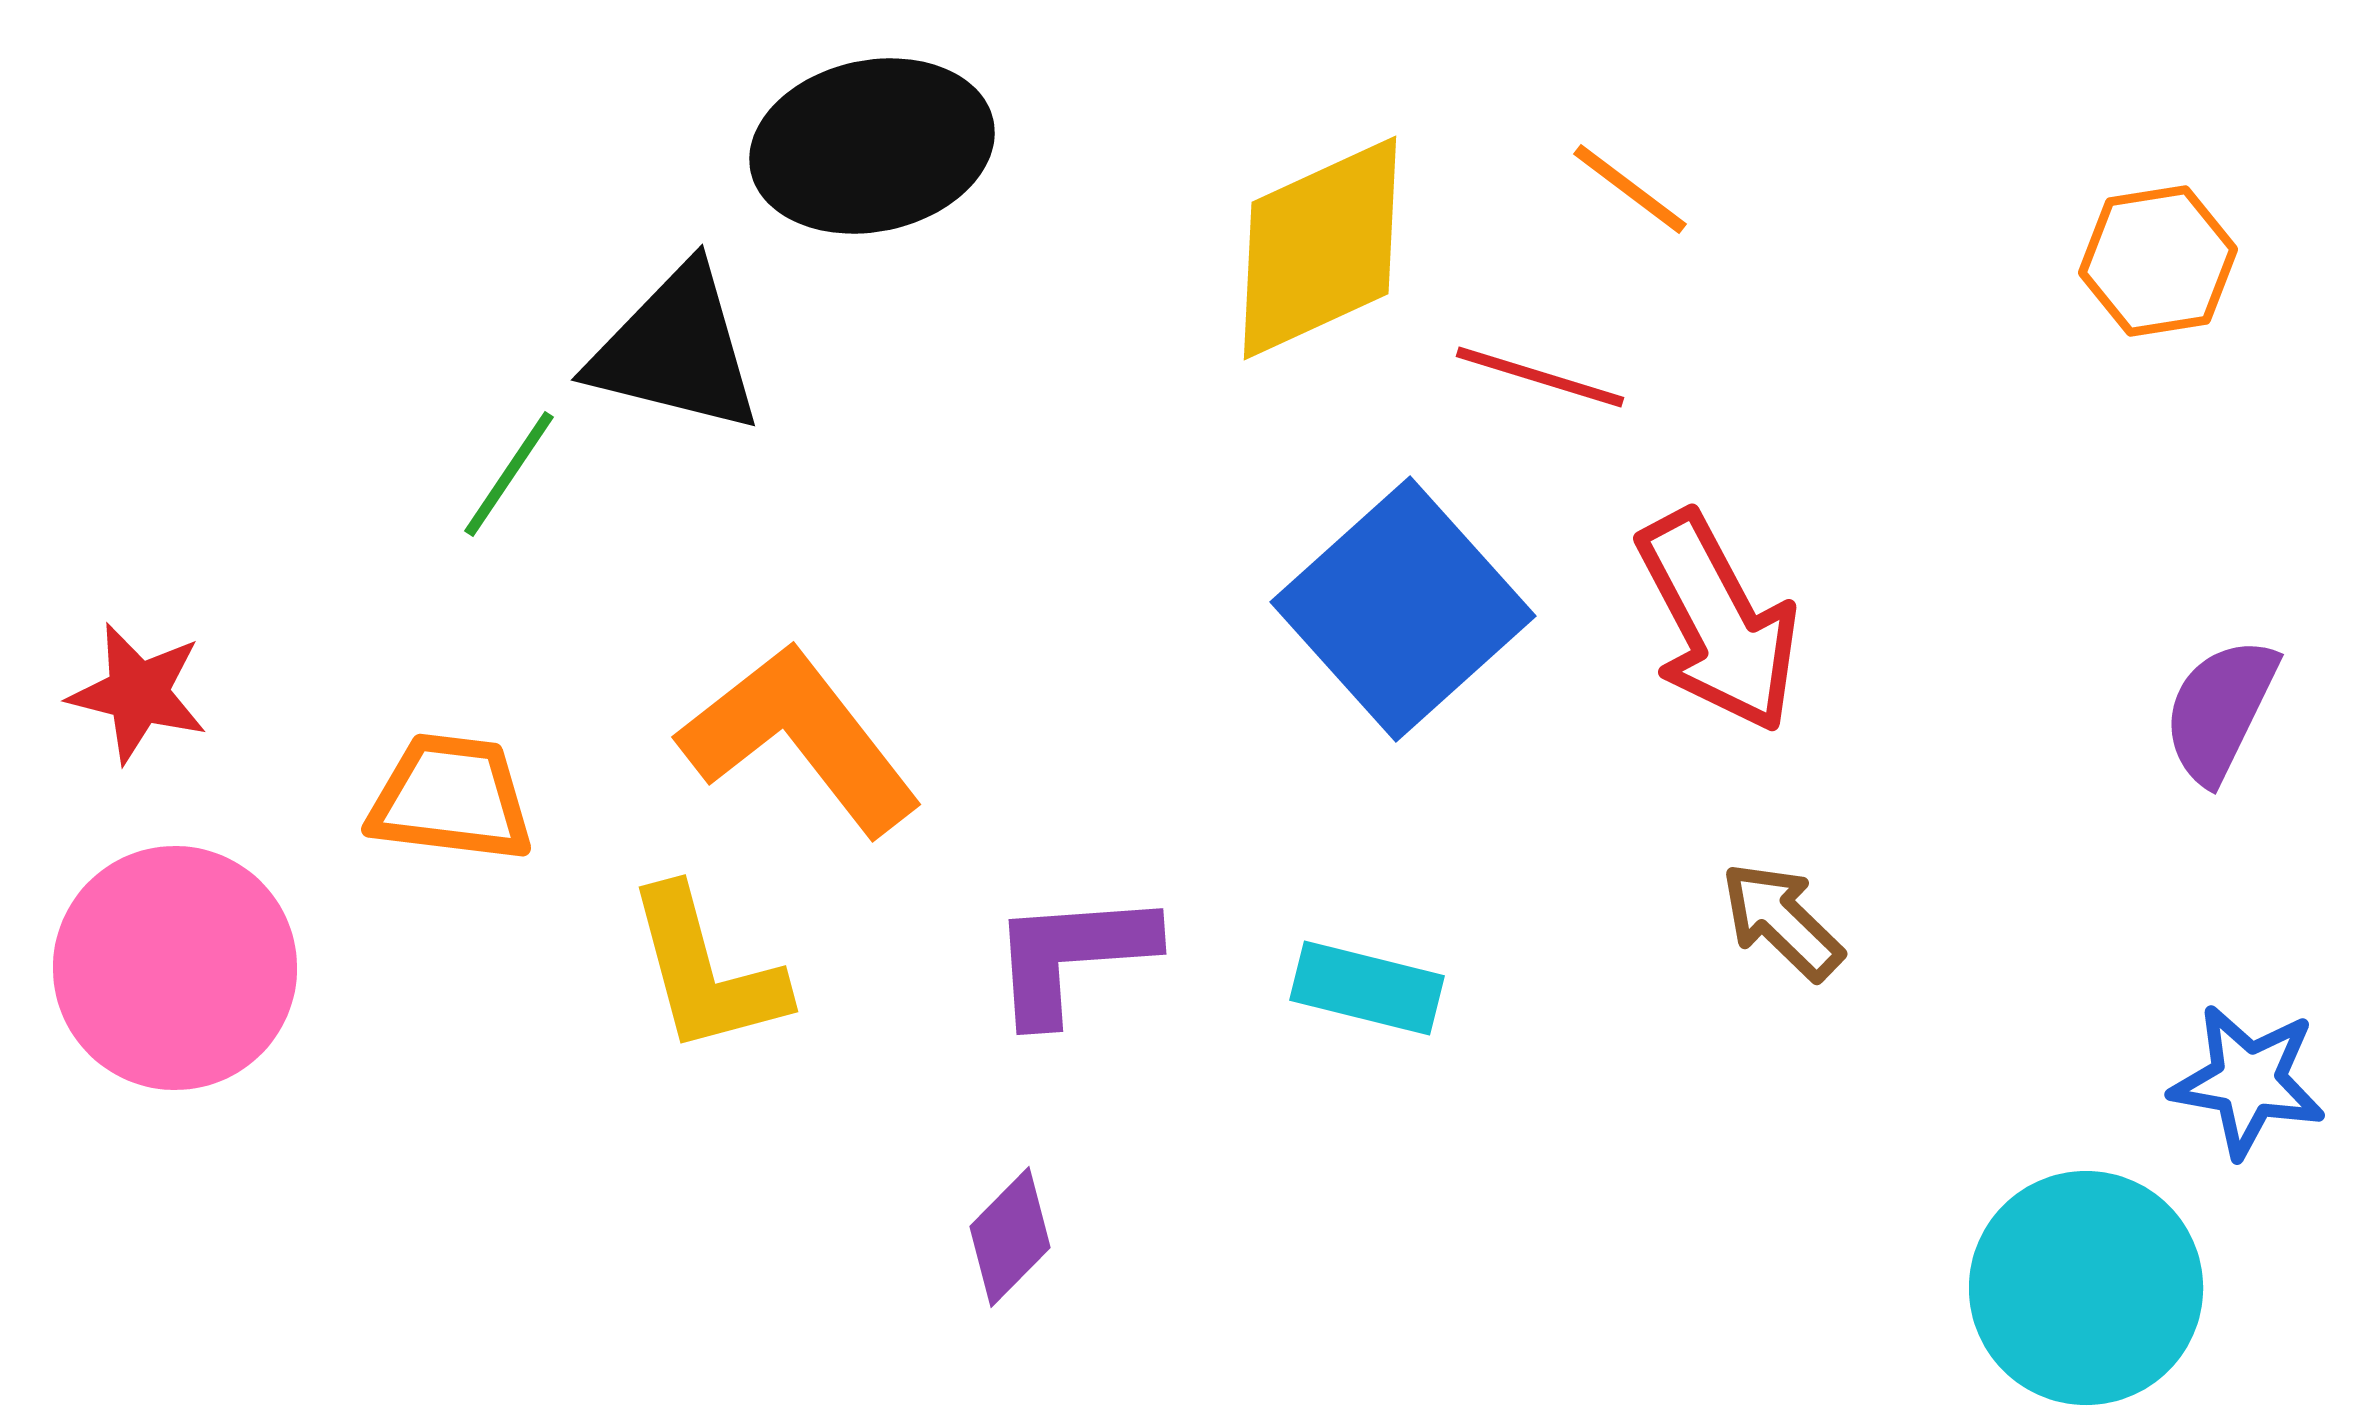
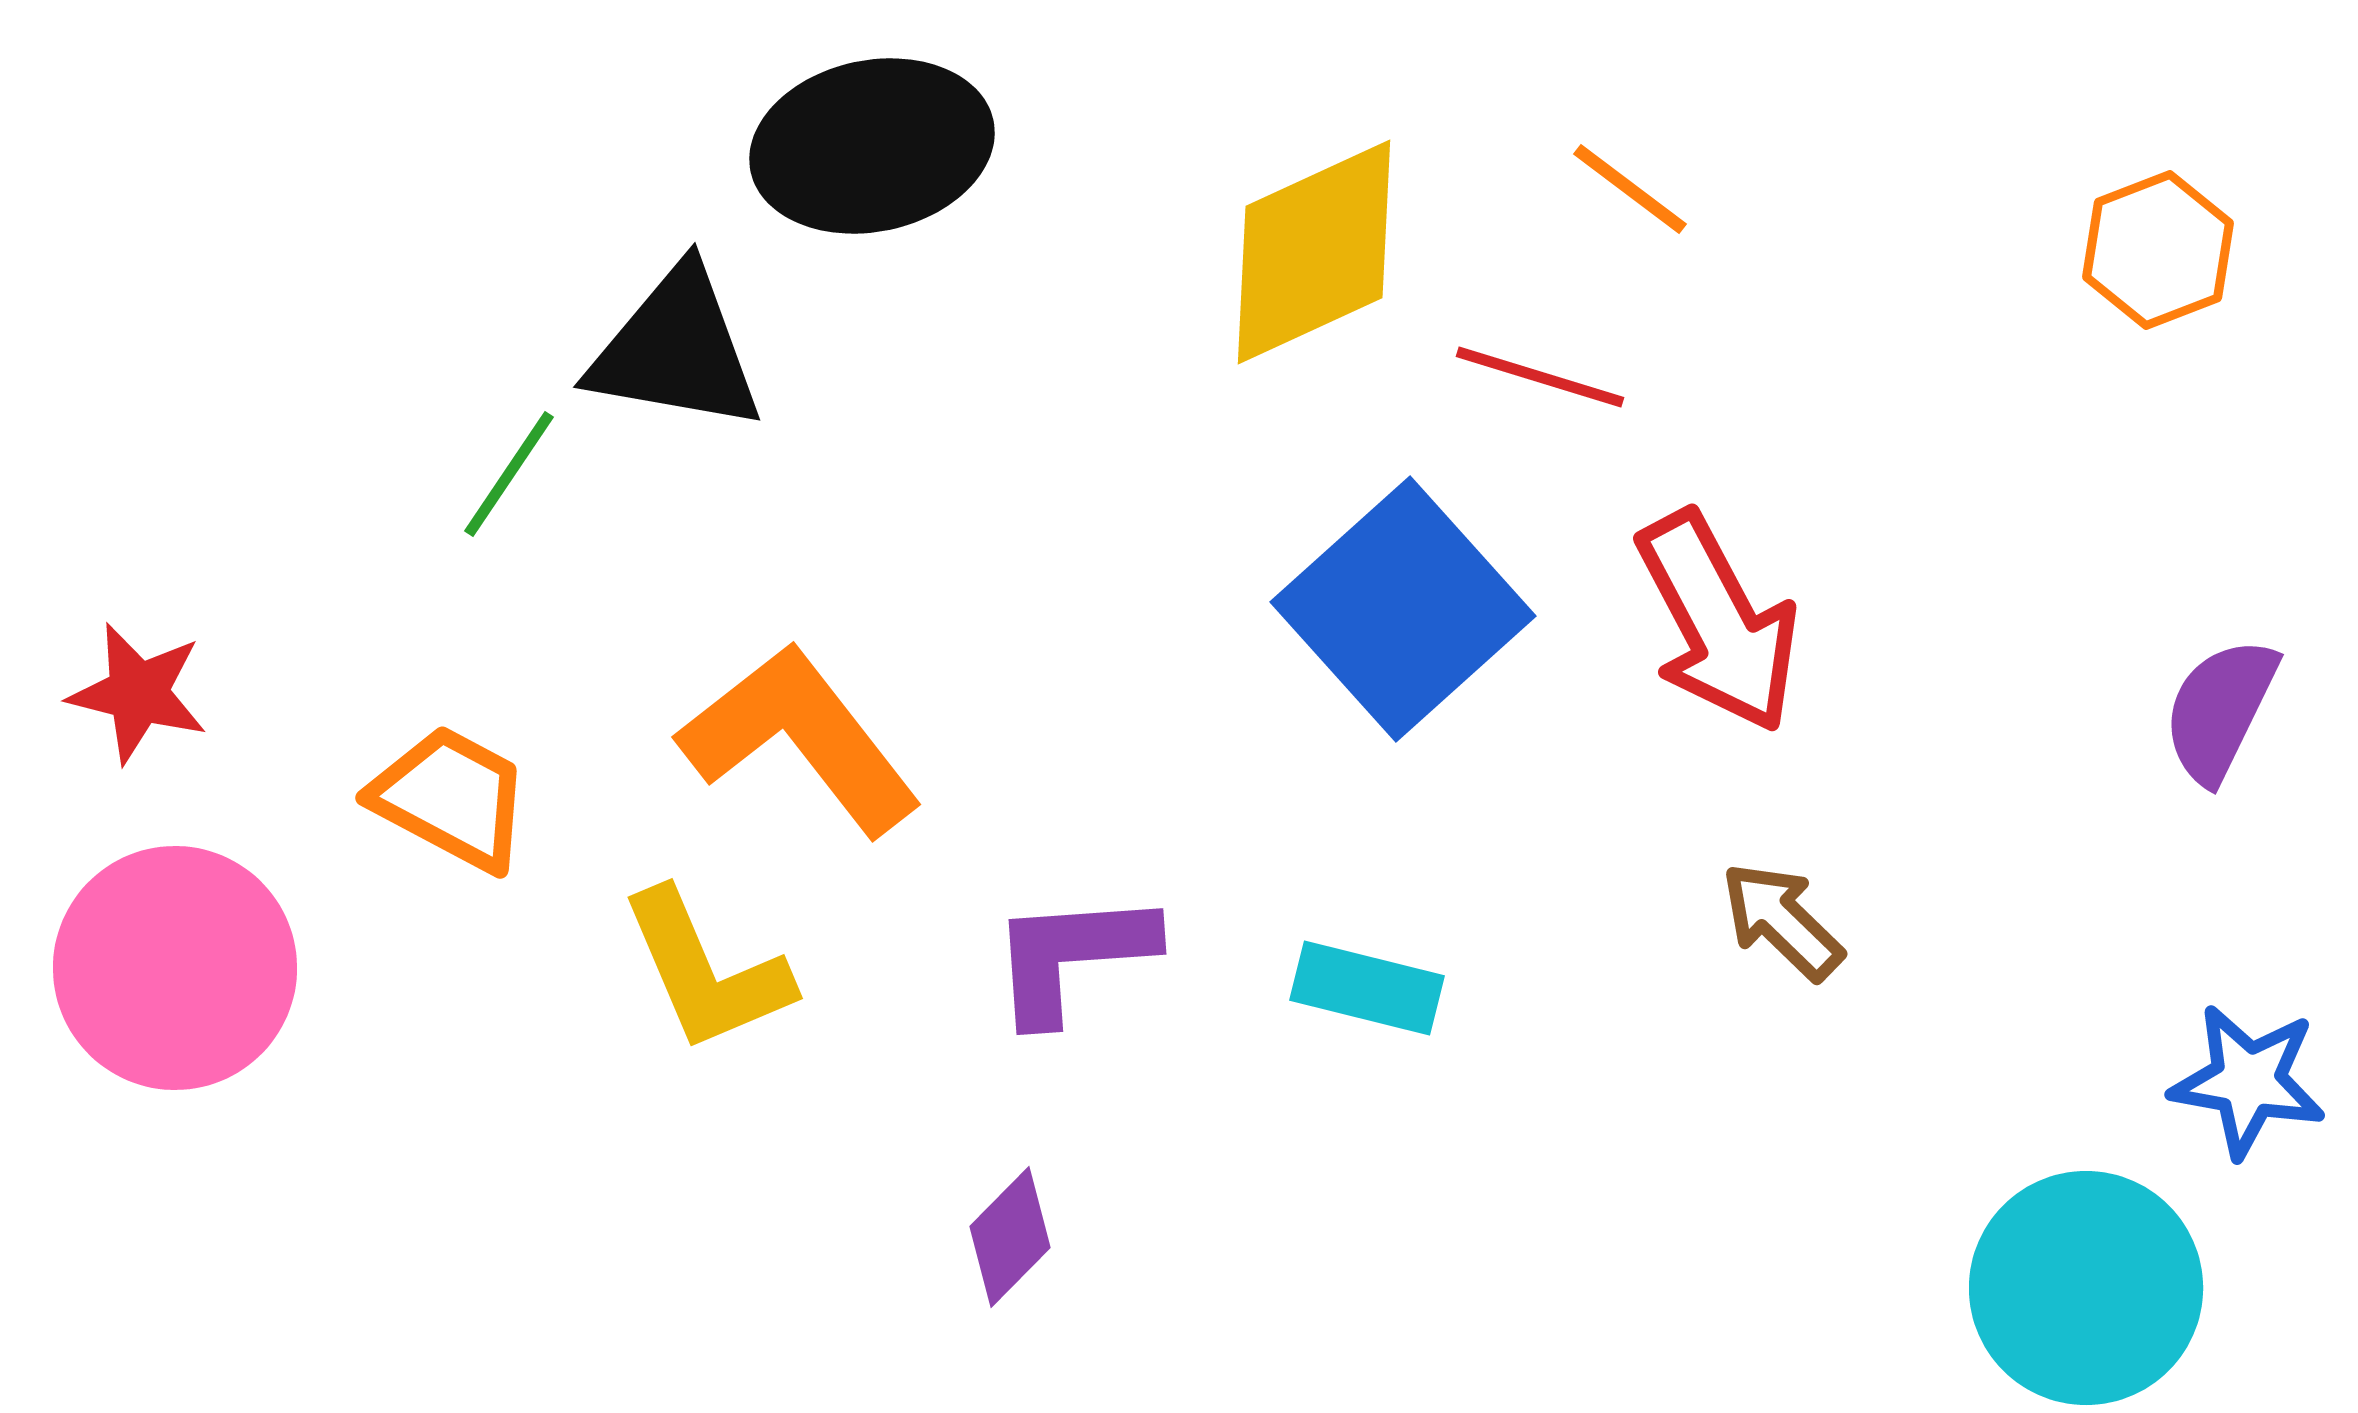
yellow diamond: moved 6 px left, 4 px down
orange hexagon: moved 11 px up; rotated 12 degrees counterclockwise
black triangle: rotated 4 degrees counterclockwise
orange trapezoid: rotated 21 degrees clockwise
yellow L-shape: rotated 8 degrees counterclockwise
